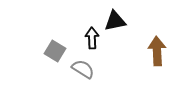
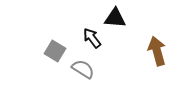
black triangle: moved 3 px up; rotated 15 degrees clockwise
black arrow: rotated 35 degrees counterclockwise
brown arrow: rotated 12 degrees counterclockwise
